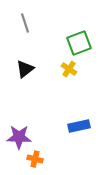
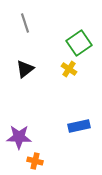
green square: rotated 15 degrees counterclockwise
orange cross: moved 2 px down
